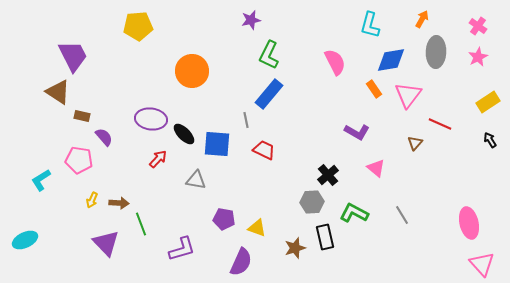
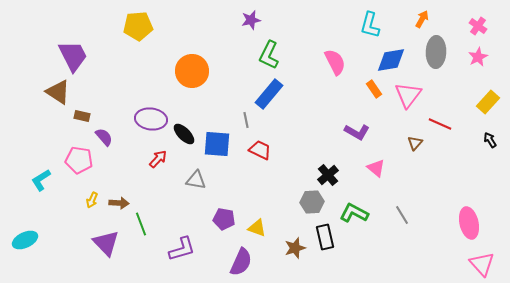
yellow rectangle at (488, 102): rotated 15 degrees counterclockwise
red trapezoid at (264, 150): moved 4 px left
